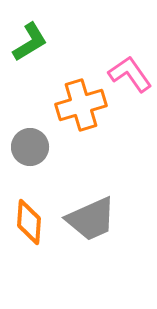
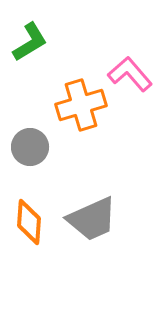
pink L-shape: rotated 6 degrees counterclockwise
gray trapezoid: moved 1 px right
